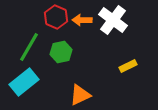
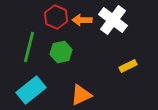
green line: rotated 16 degrees counterclockwise
cyan rectangle: moved 7 px right, 8 px down
orange triangle: moved 1 px right
